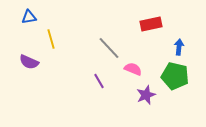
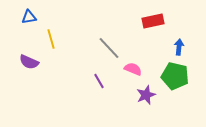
red rectangle: moved 2 px right, 3 px up
